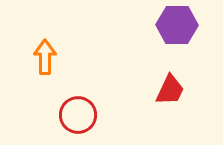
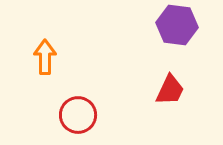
purple hexagon: rotated 6 degrees clockwise
